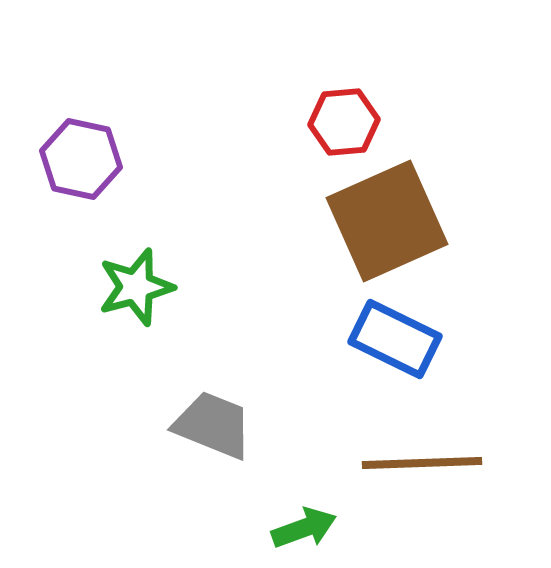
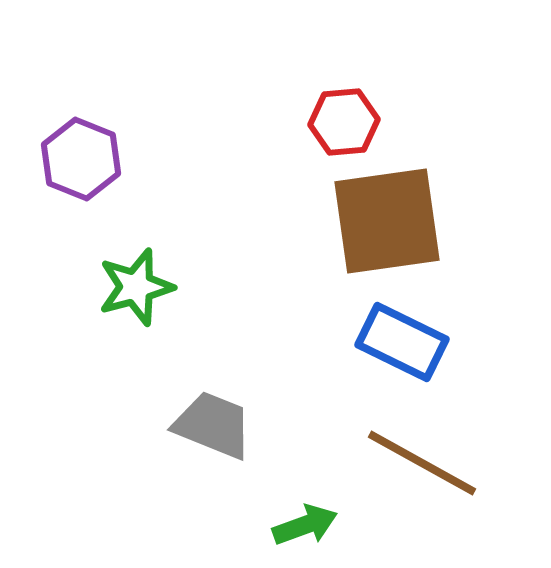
purple hexagon: rotated 10 degrees clockwise
brown square: rotated 16 degrees clockwise
blue rectangle: moved 7 px right, 3 px down
brown line: rotated 31 degrees clockwise
green arrow: moved 1 px right, 3 px up
